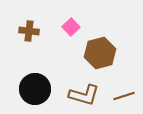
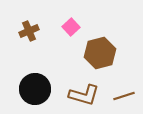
brown cross: rotated 30 degrees counterclockwise
